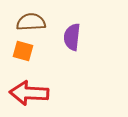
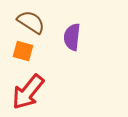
brown semicircle: rotated 36 degrees clockwise
red arrow: moved 1 px left, 1 px up; rotated 54 degrees counterclockwise
